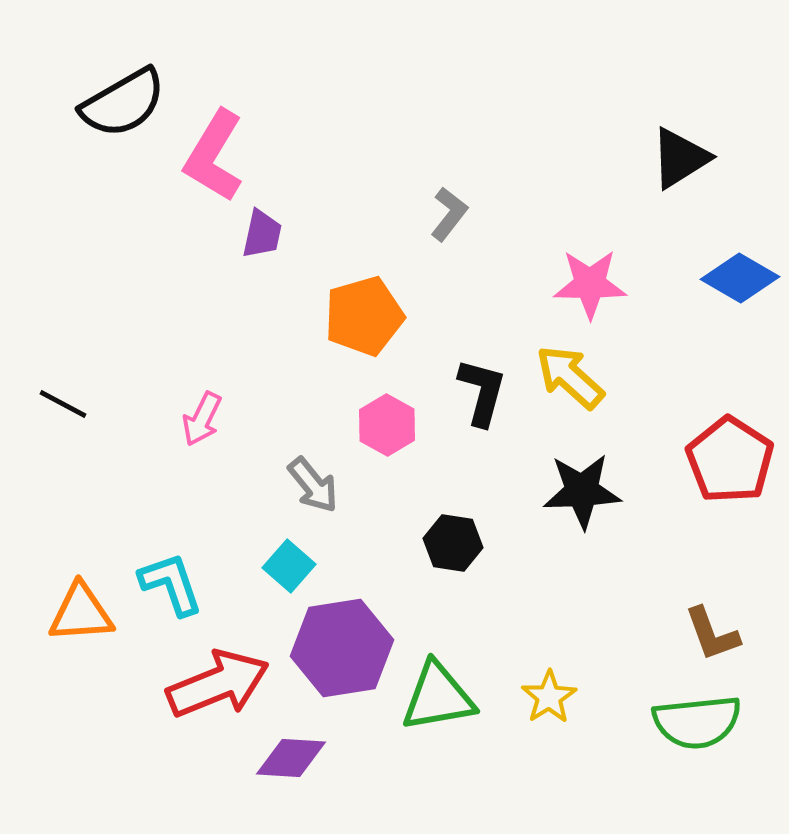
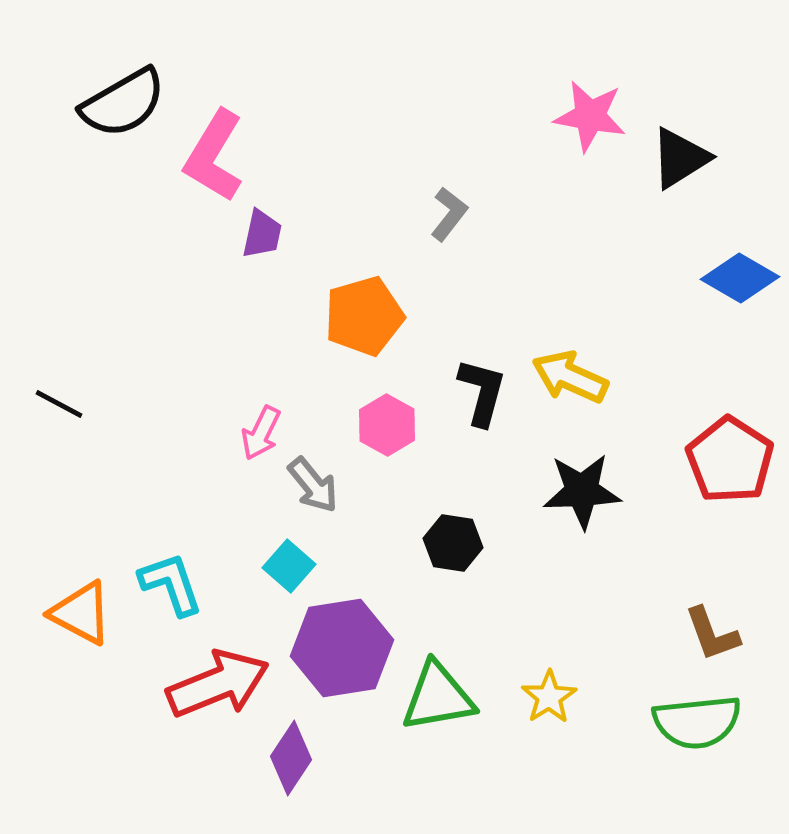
pink star: moved 168 px up; rotated 10 degrees clockwise
yellow arrow: rotated 18 degrees counterclockwise
black line: moved 4 px left
pink arrow: moved 59 px right, 14 px down
orange triangle: rotated 32 degrees clockwise
purple diamond: rotated 60 degrees counterclockwise
